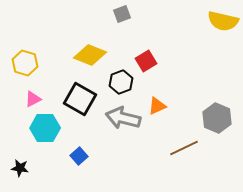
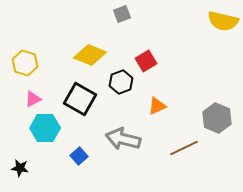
gray arrow: moved 21 px down
